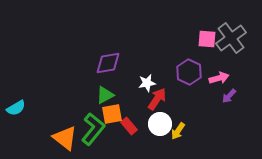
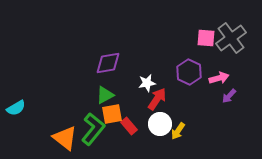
pink square: moved 1 px left, 1 px up
